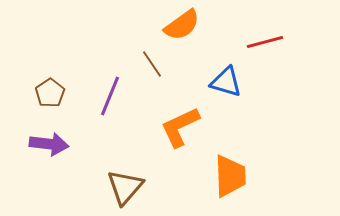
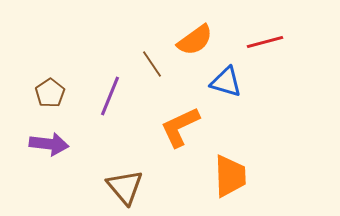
orange semicircle: moved 13 px right, 15 px down
brown triangle: rotated 21 degrees counterclockwise
